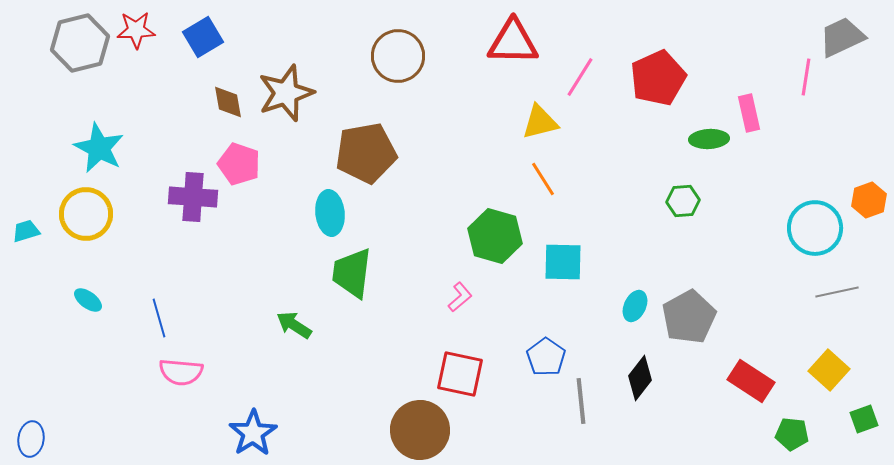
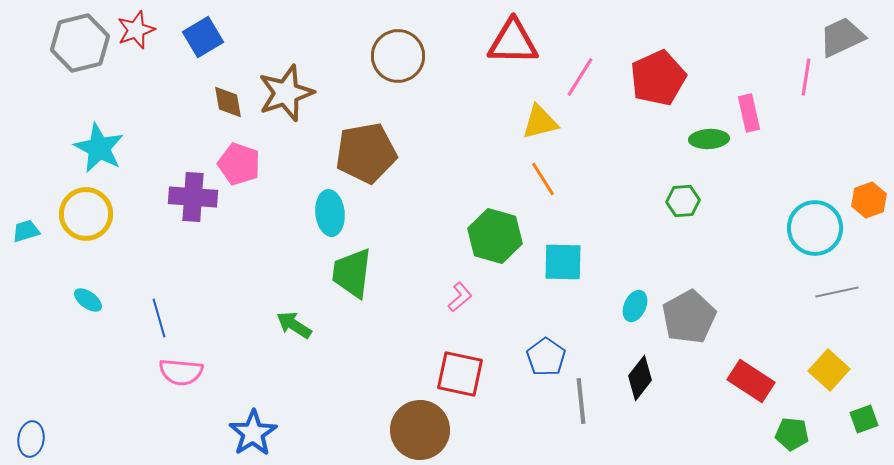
red star at (136, 30): rotated 18 degrees counterclockwise
